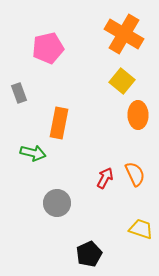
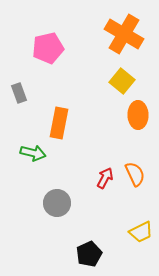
yellow trapezoid: moved 3 px down; rotated 135 degrees clockwise
